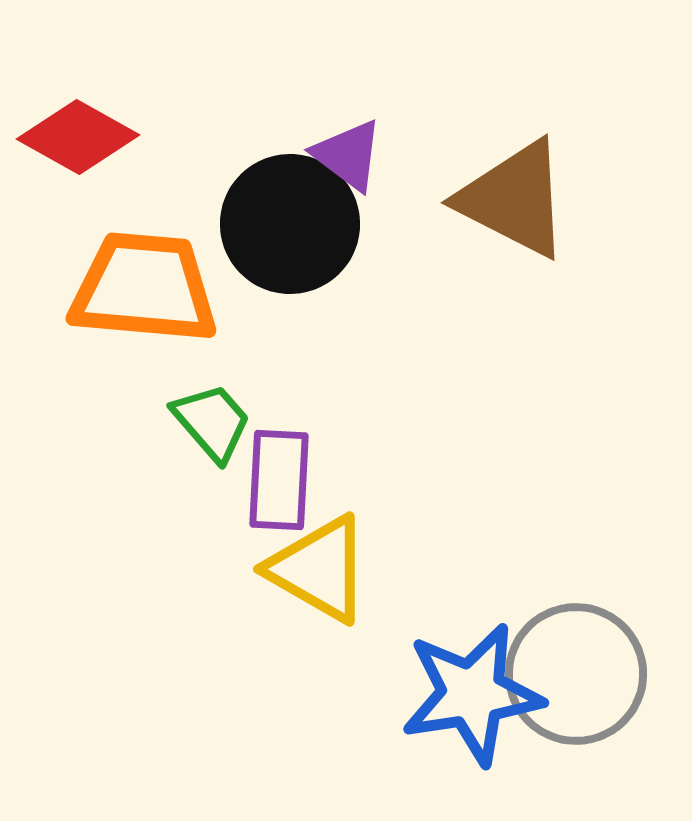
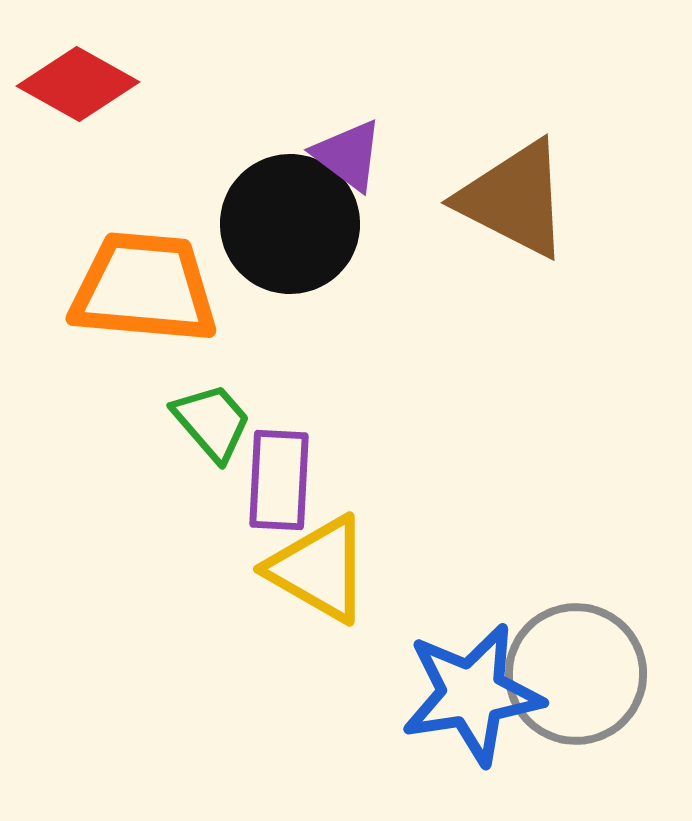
red diamond: moved 53 px up
